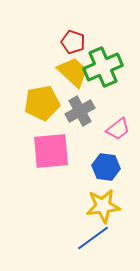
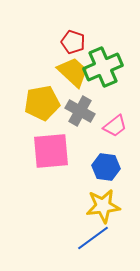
gray cross: rotated 32 degrees counterclockwise
pink trapezoid: moved 3 px left, 3 px up
